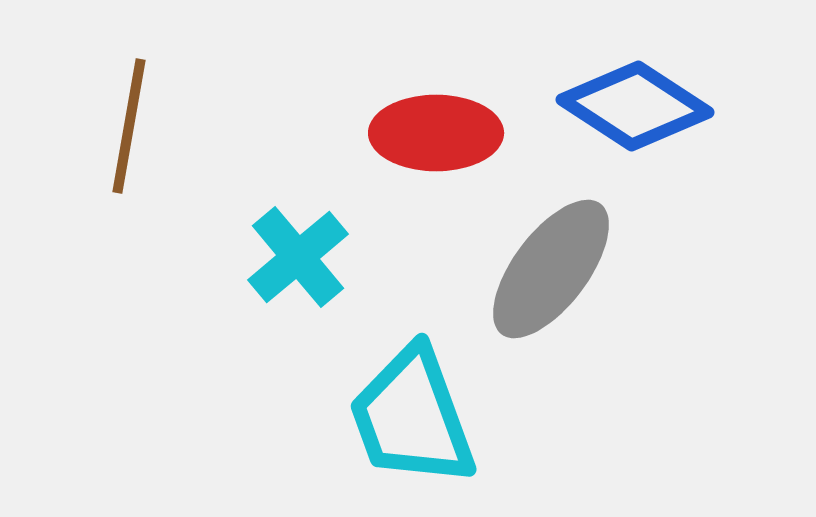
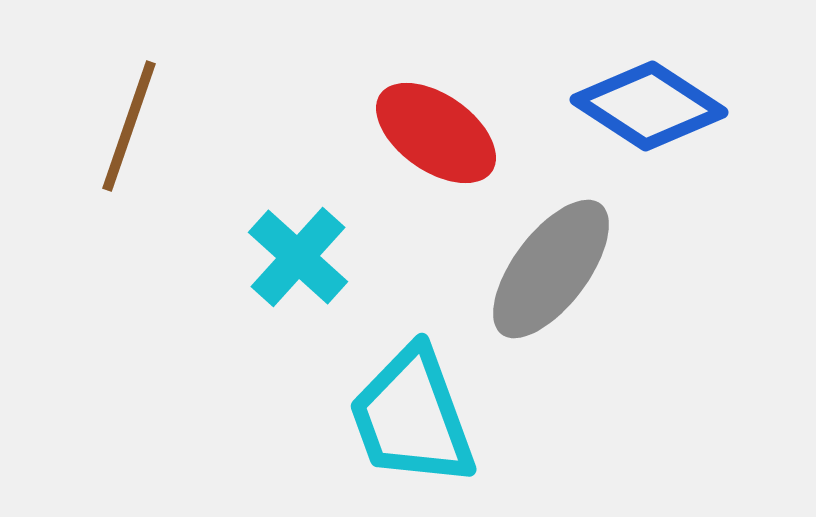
blue diamond: moved 14 px right
brown line: rotated 9 degrees clockwise
red ellipse: rotated 35 degrees clockwise
cyan cross: rotated 8 degrees counterclockwise
